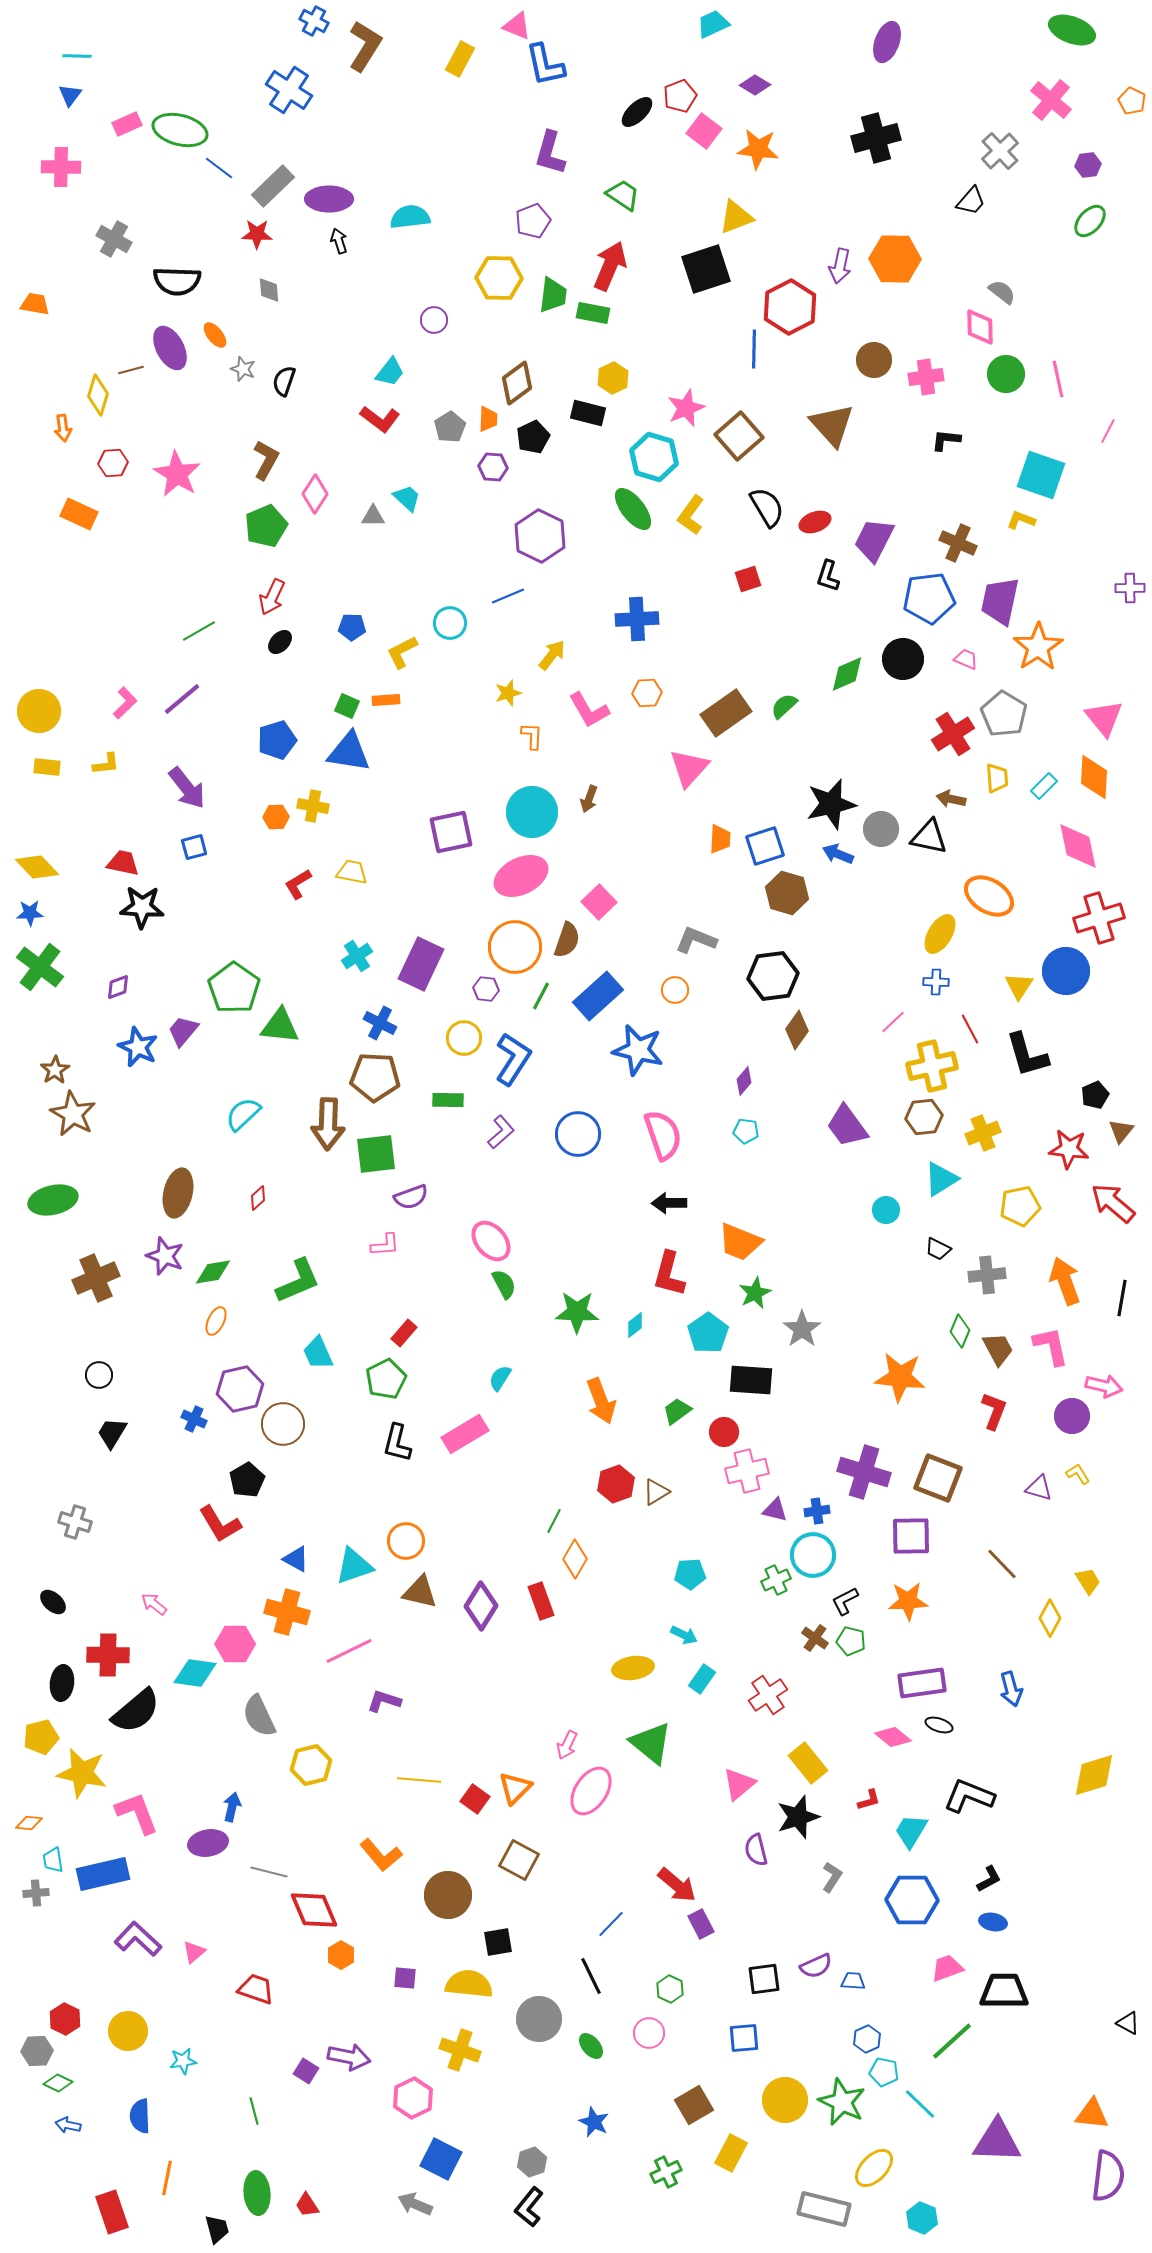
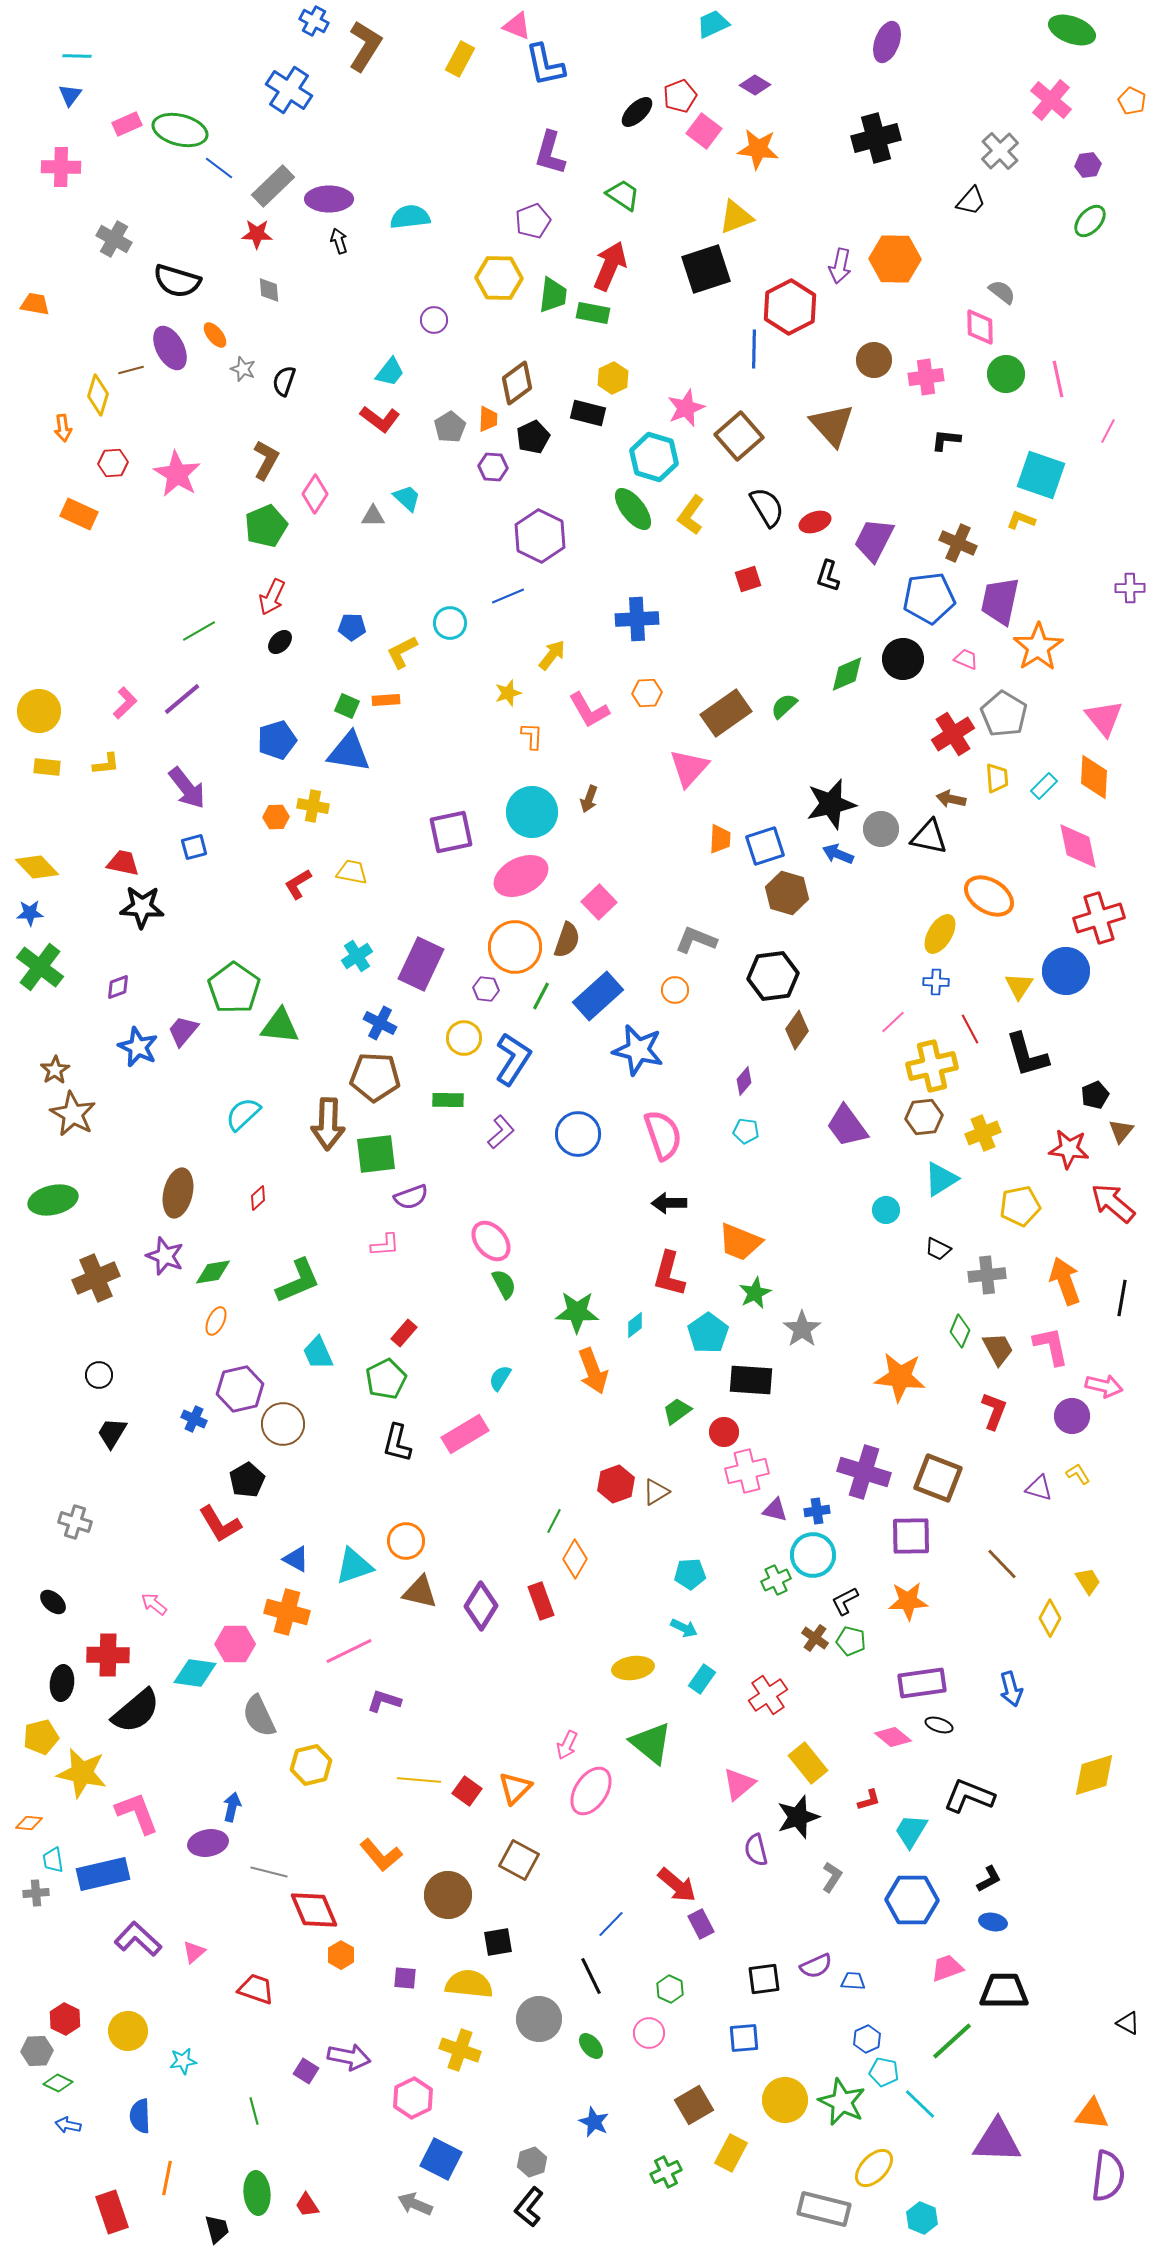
black semicircle at (177, 281): rotated 15 degrees clockwise
orange arrow at (601, 1401): moved 8 px left, 30 px up
cyan arrow at (684, 1635): moved 7 px up
red square at (475, 1799): moved 8 px left, 8 px up
